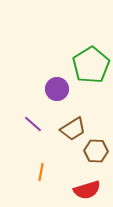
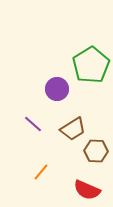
orange line: rotated 30 degrees clockwise
red semicircle: rotated 40 degrees clockwise
